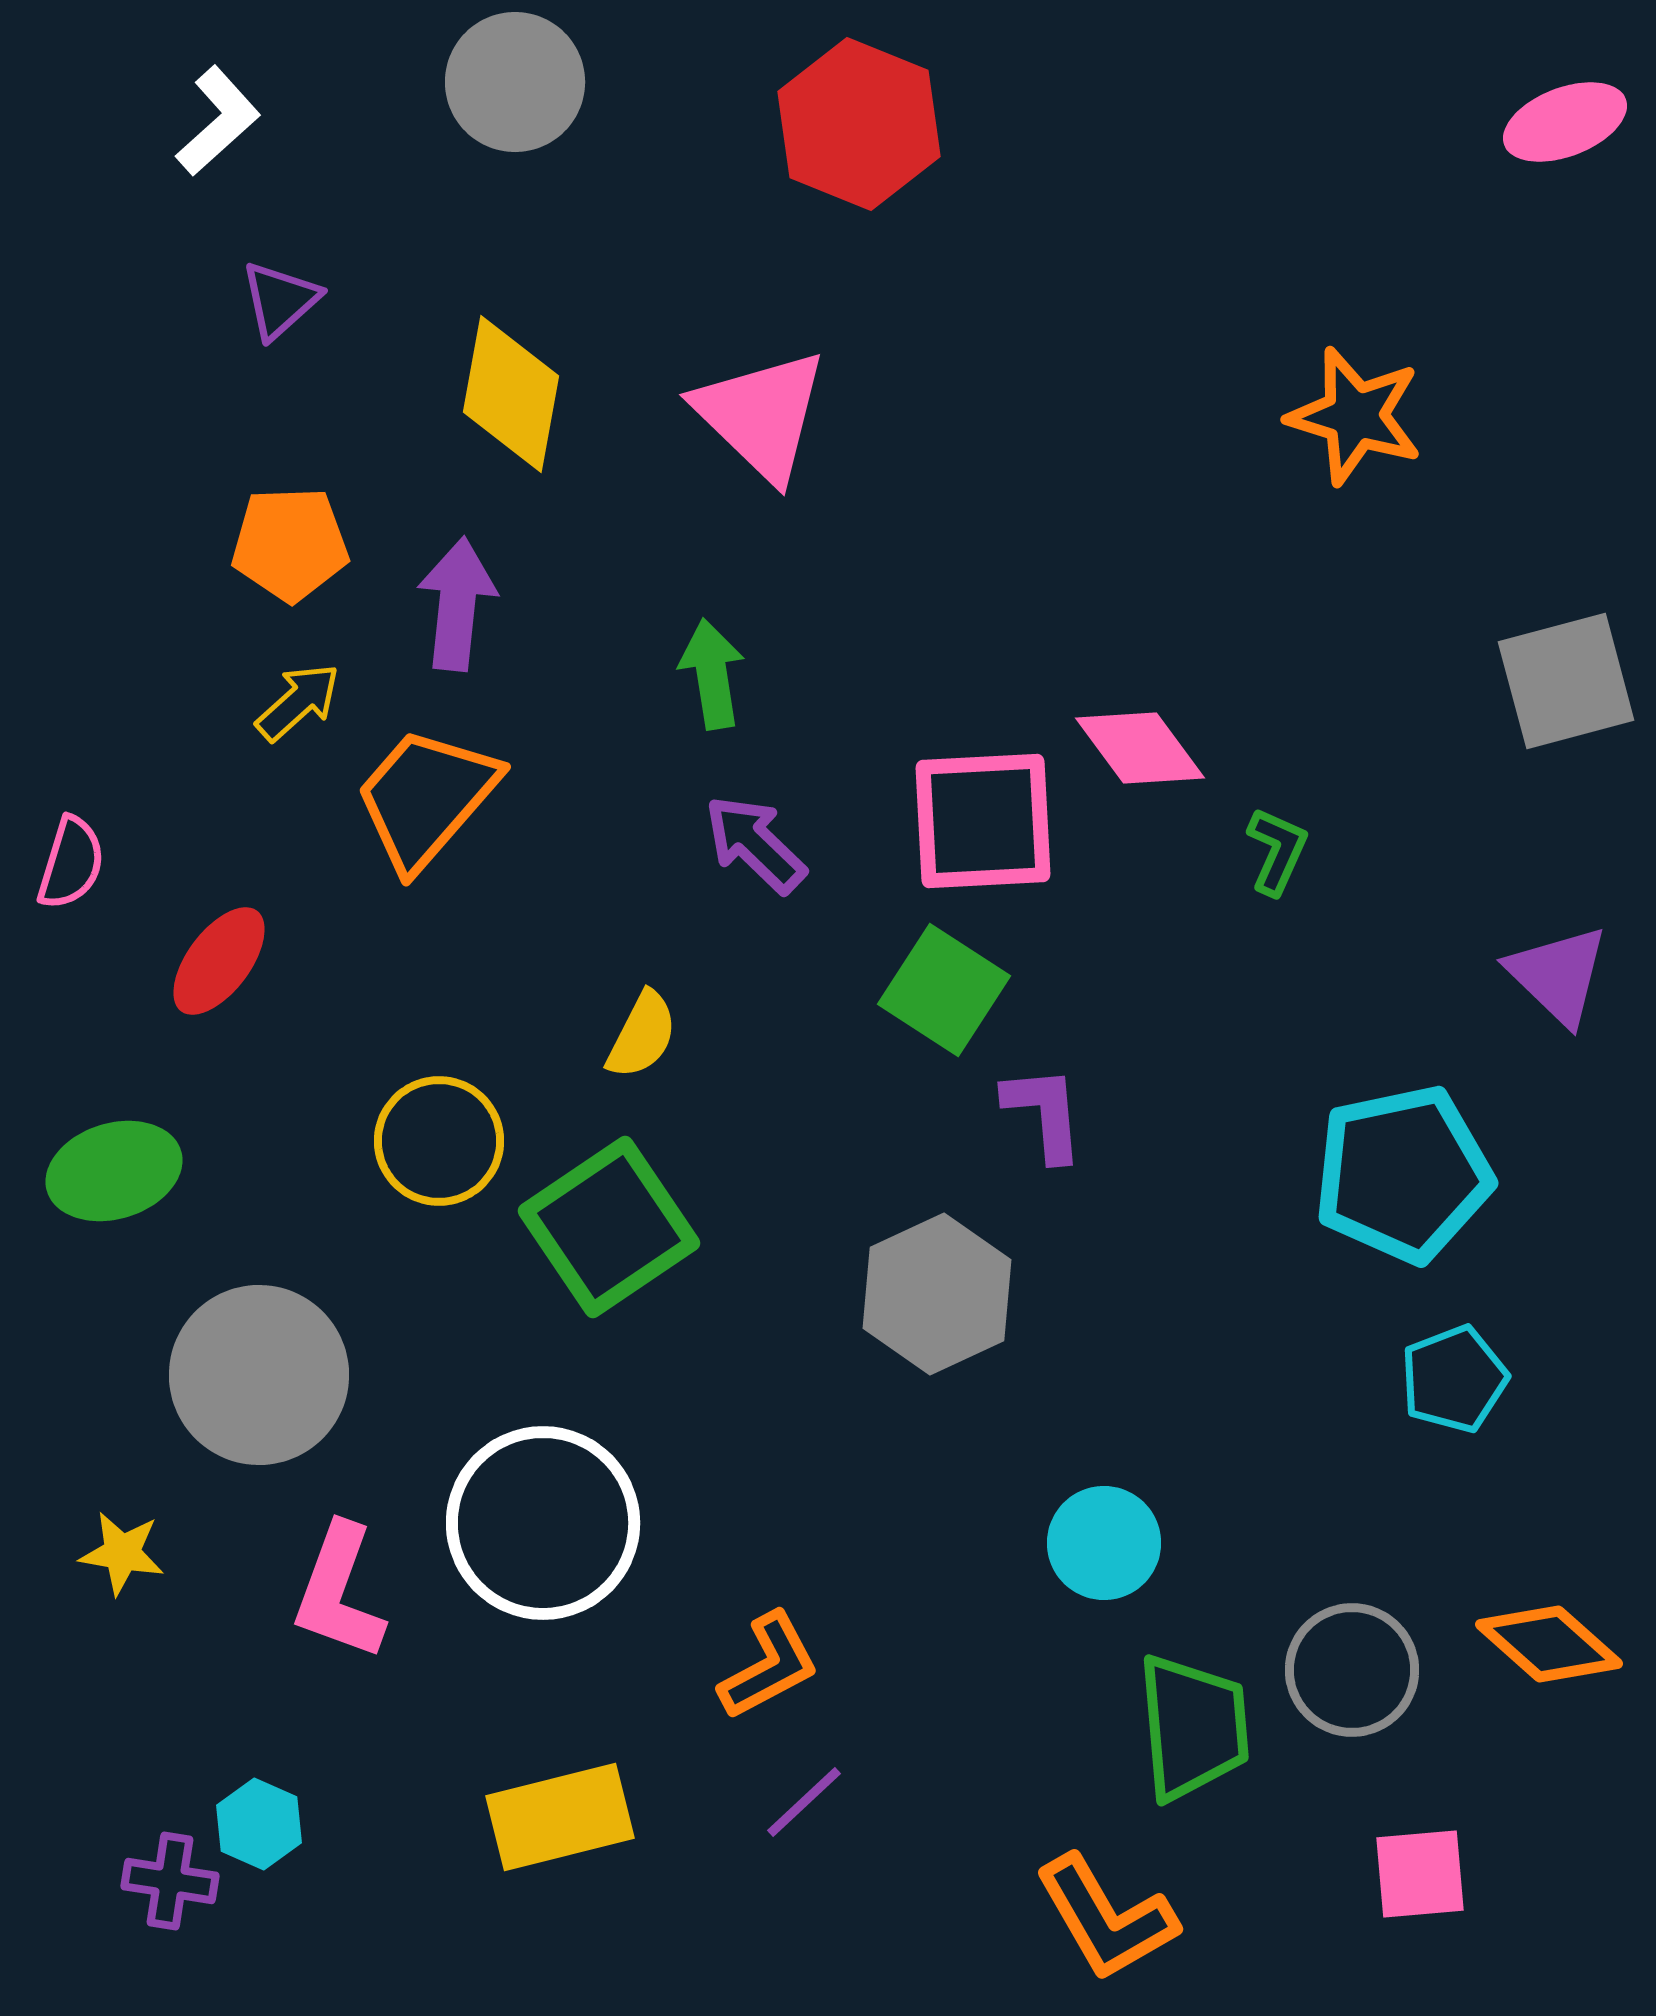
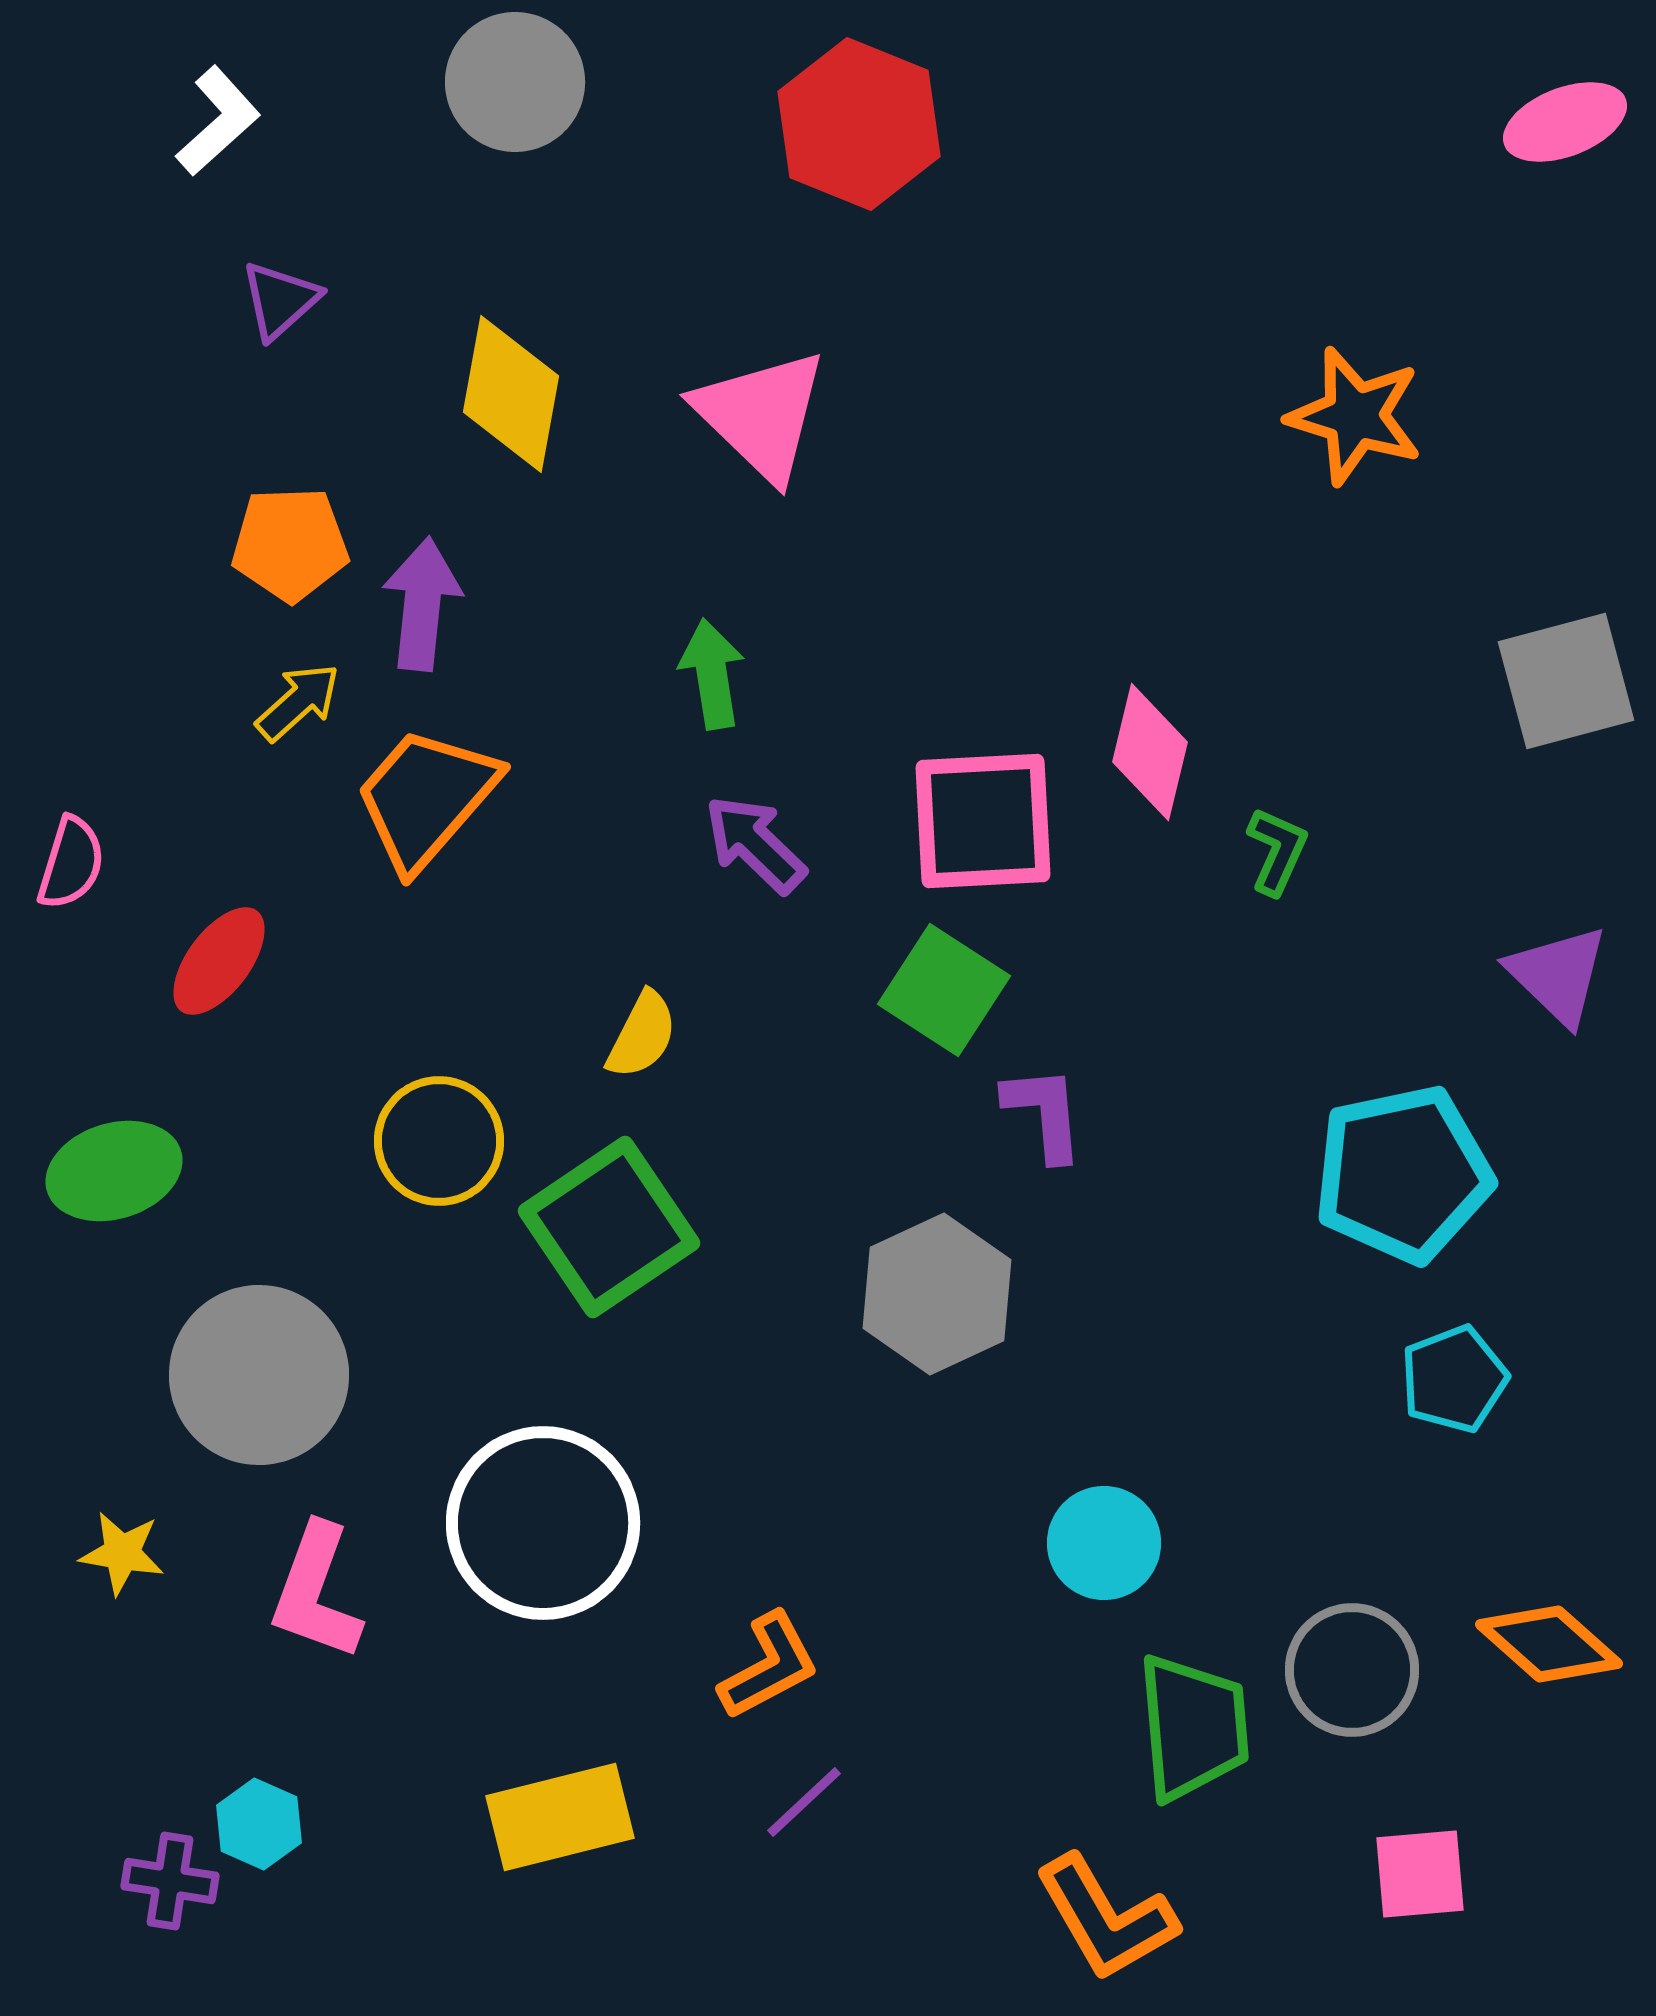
purple arrow at (457, 604): moved 35 px left
pink diamond at (1140, 748): moved 10 px right, 4 px down; rotated 50 degrees clockwise
pink L-shape at (339, 1592): moved 23 px left
